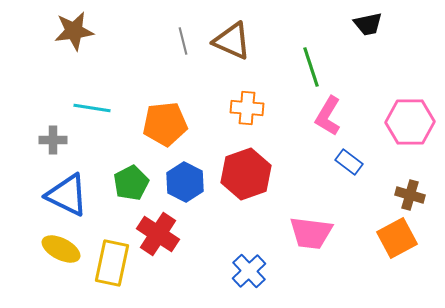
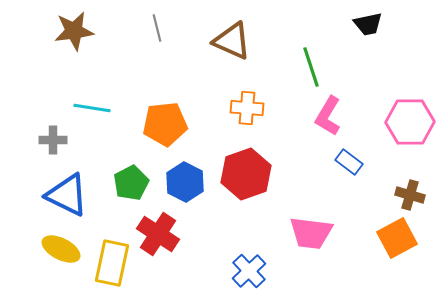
gray line: moved 26 px left, 13 px up
